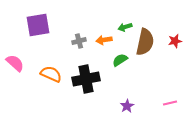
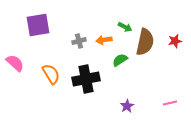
green arrow: rotated 136 degrees counterclockwise
orange semicircle: rotated 35 degrees clockwise
